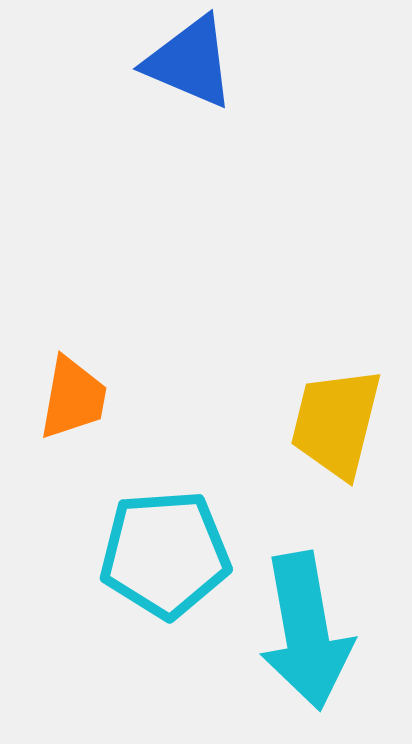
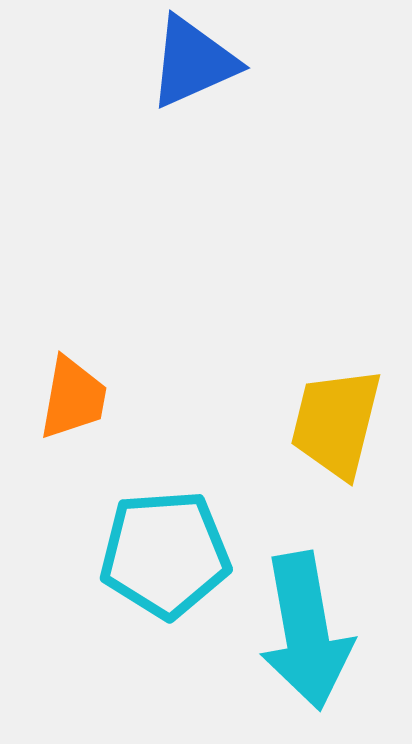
blue triangle: moved 3 px right; rotated 47 degrees counterclockwise
